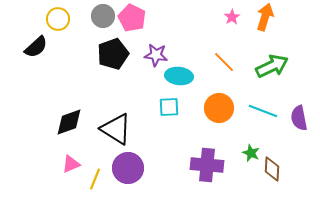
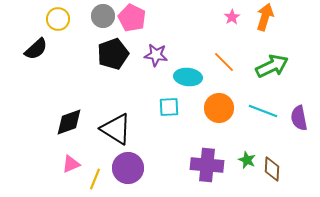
black semicircle: moved 2 px down
cyan ellipse: moved 9 px right, 1 px down
green star: moved 4 px left, 7 px down
